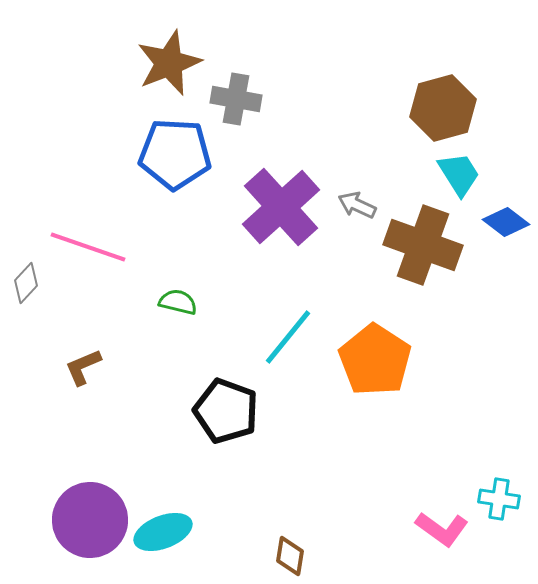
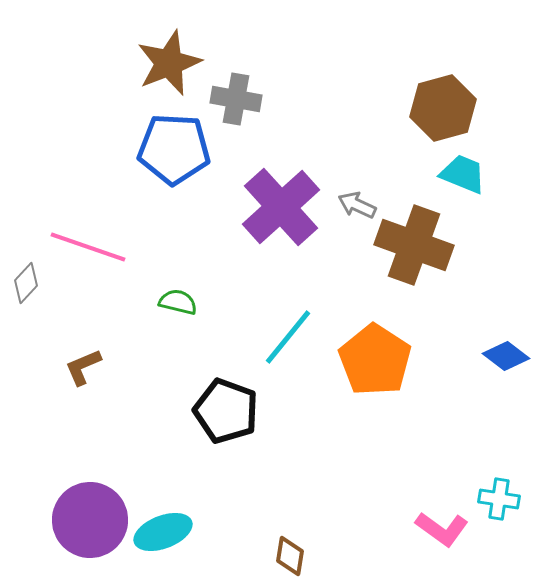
blue pentagon: moved 1 px left, 5 px up
cyan trapezoid: moved 4 px right; rotated 36 degrees counterclockwise
blue diamond: moved 134 px down
brown cross: moved 9 px left
